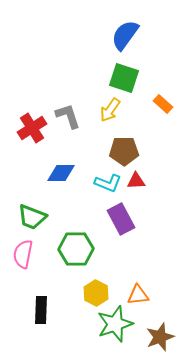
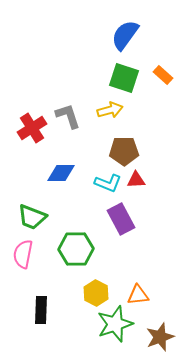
orange rectangle: moved 29 px up
yellow arrow: rotated 140 degrees counterclockwise
red triangle: moved 1 px up
